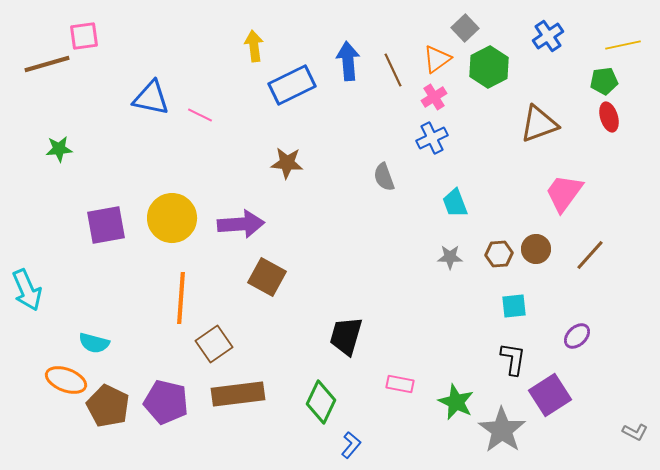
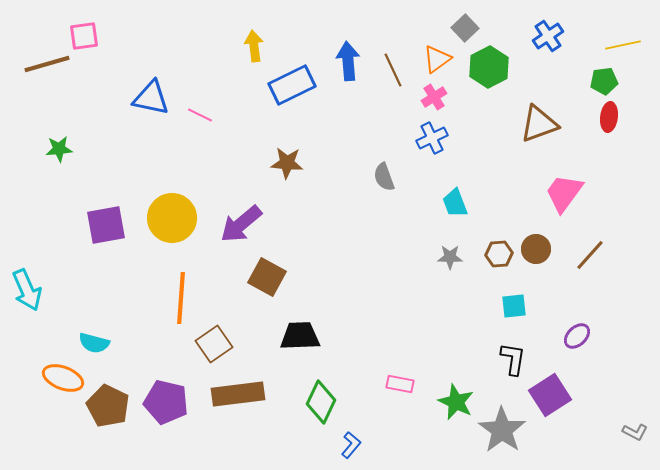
red ellipse at (609, 117): rotated 24 degrees clockwise
purple arrow at (241, 224): rotated 144 degrees clockwise
black trapezoid at (346, 336): moved 46 px left; rotated 72 degrees clockwise
orange ellipse at (66, 380): moved 3 px left, 2 px up
